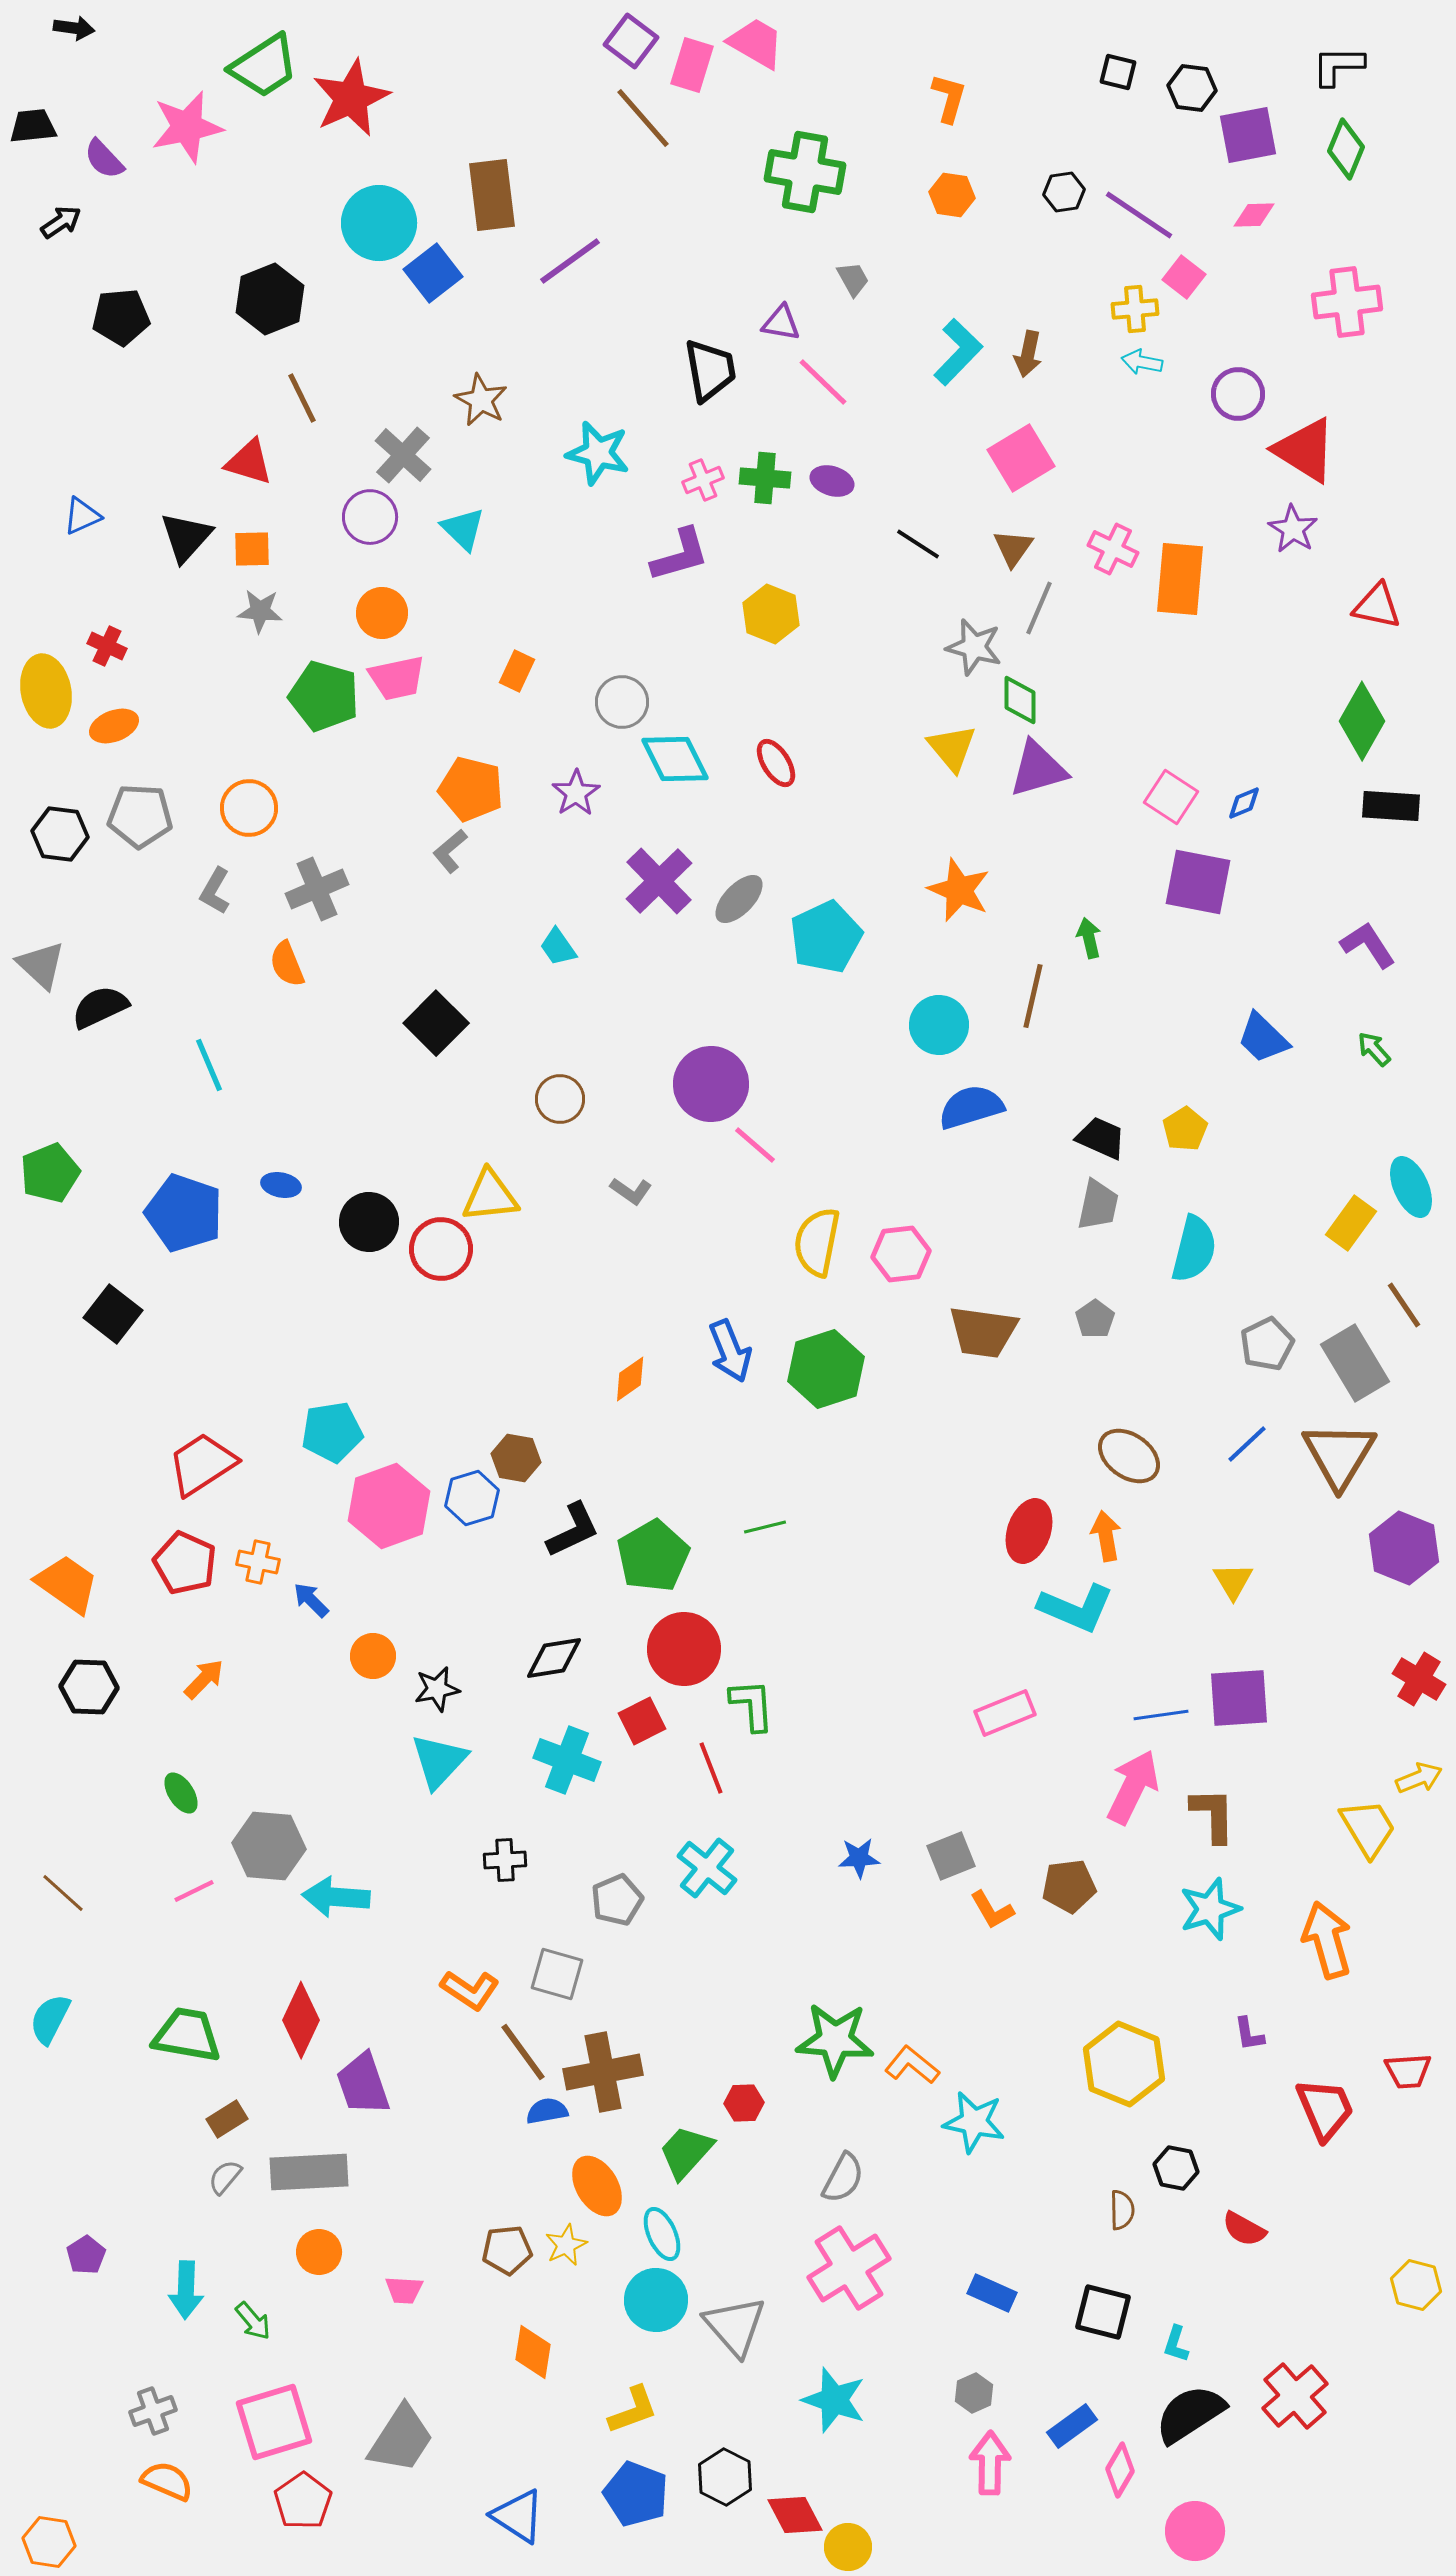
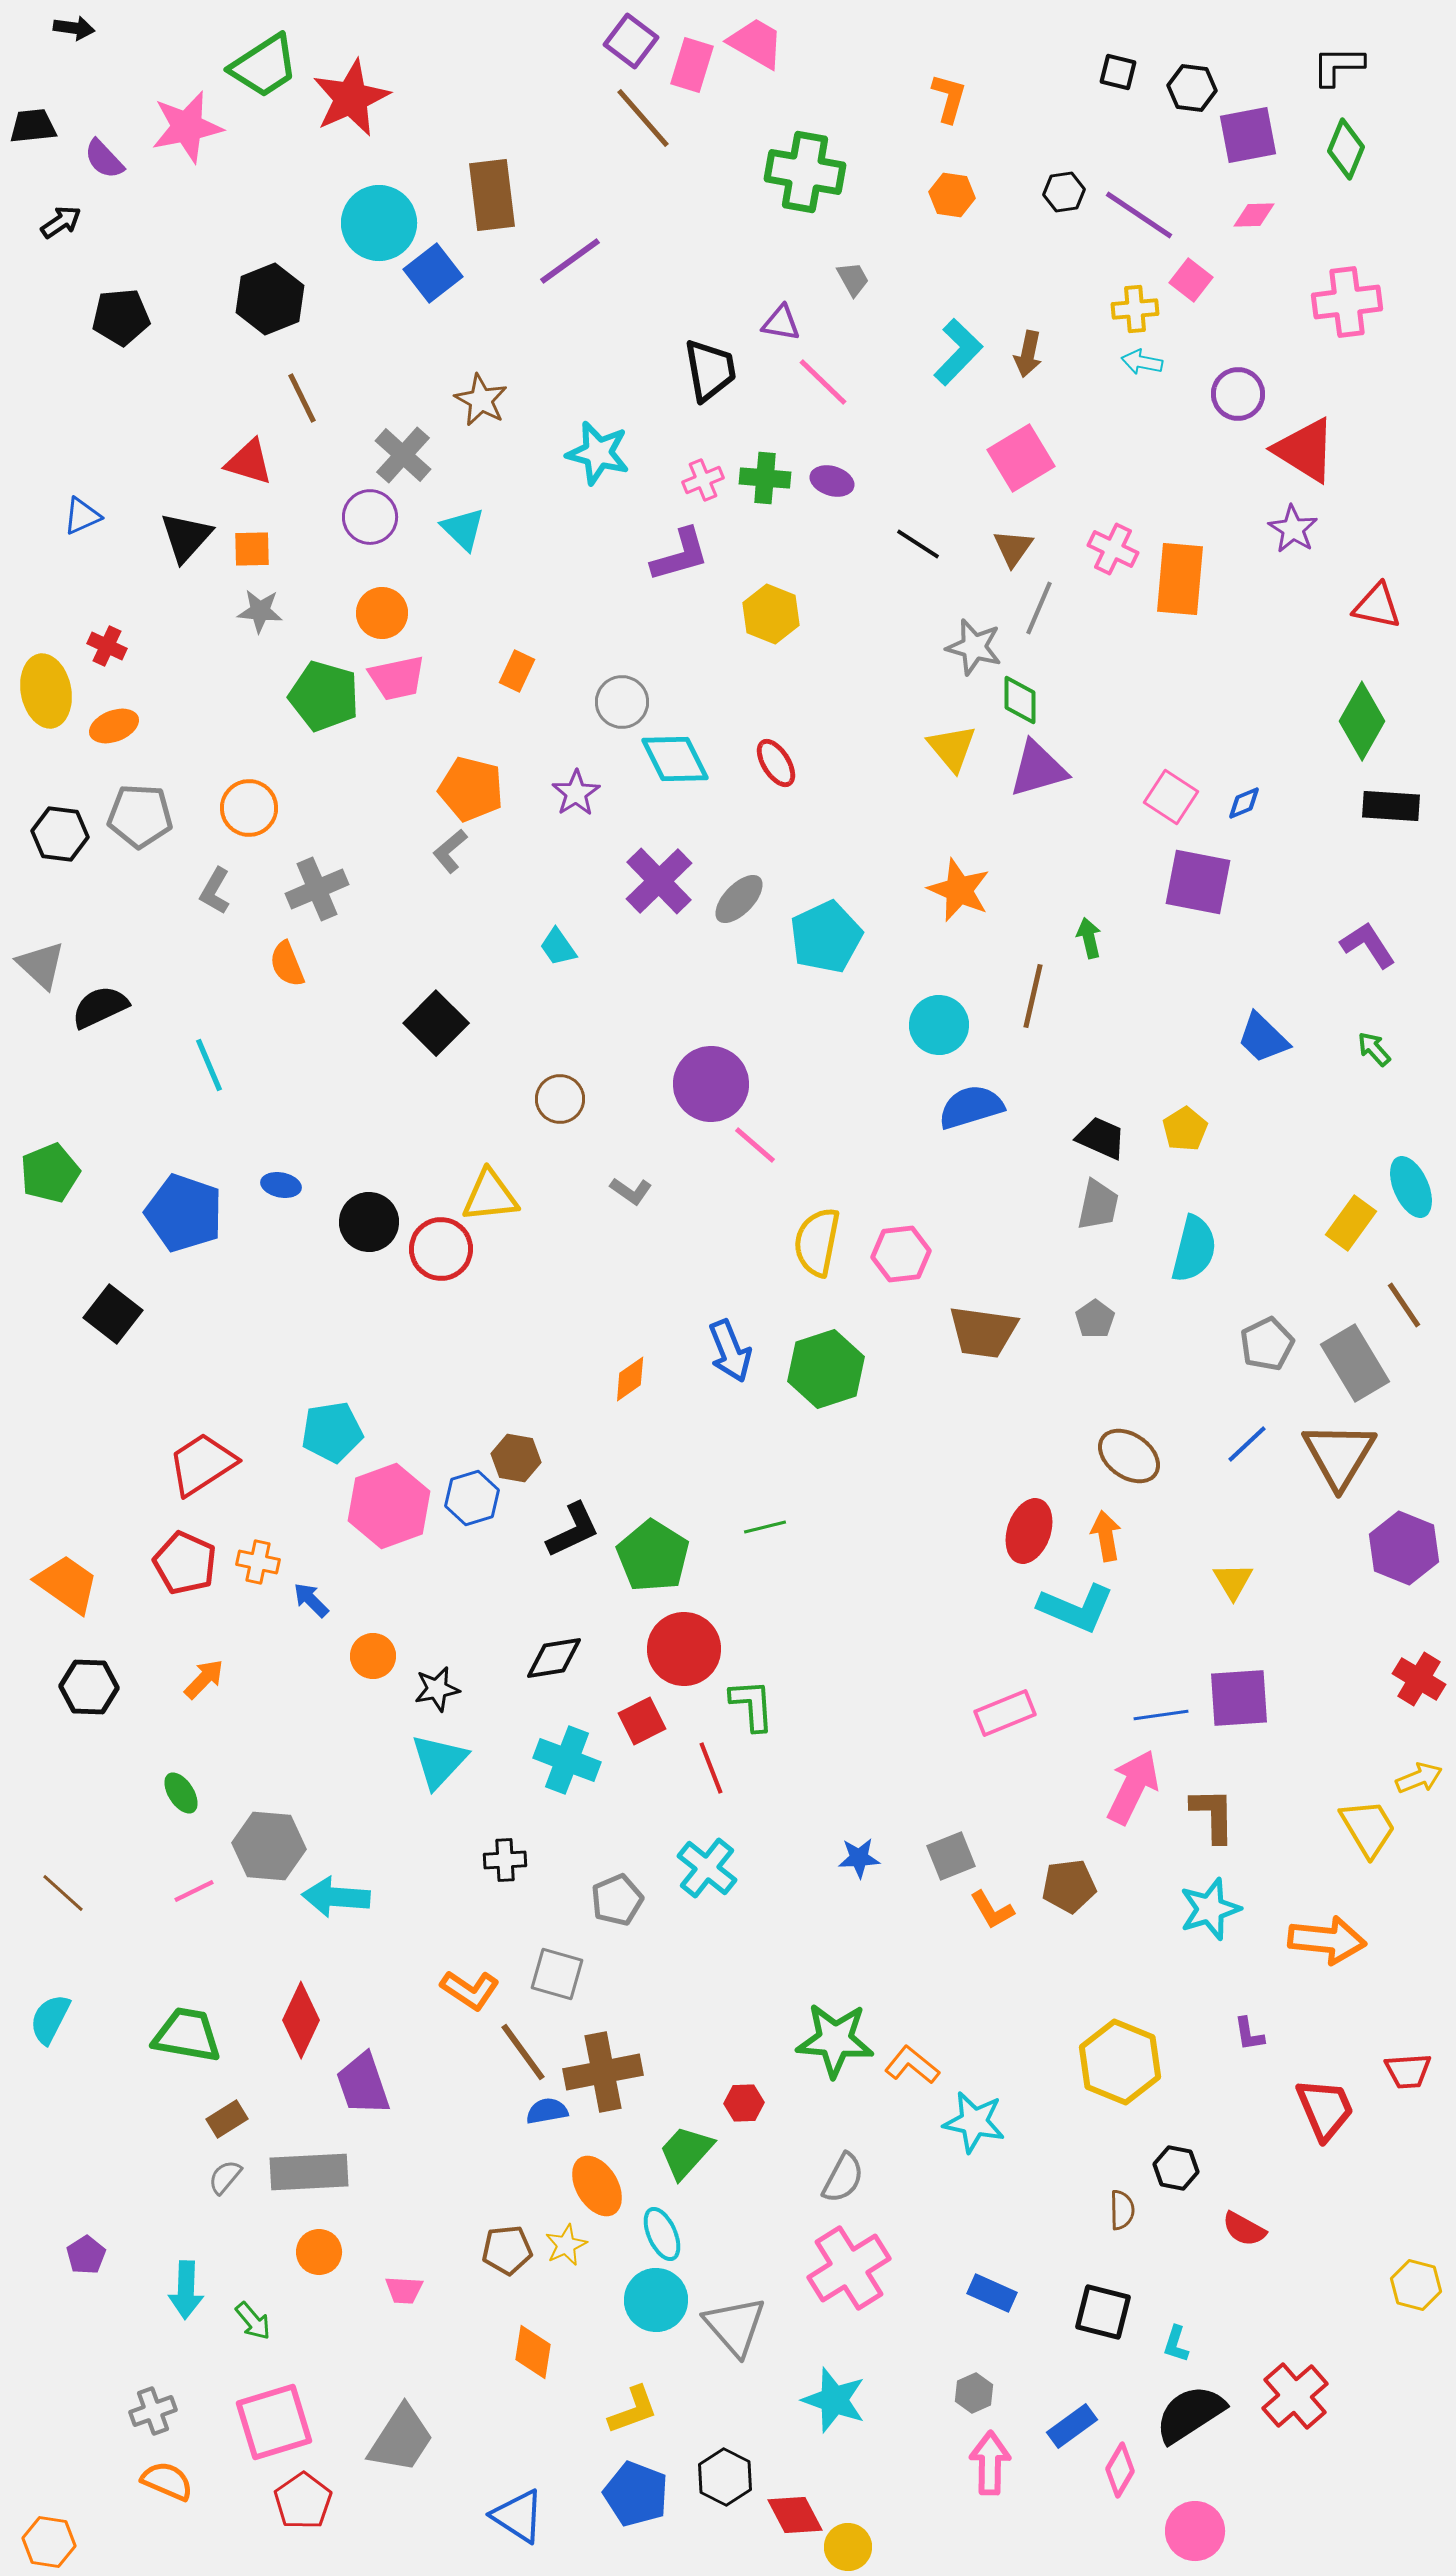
pink square at (1184, 277): moved 7 px right, 3 px down
green pentagon at (653, 1556): rotated 10 degrees counterclockwise
orange arrow at (1327, 1940): rotated 112 degrees clockwise
yellow hexagon at (1124, 2064): moved 4 px left, 2 px up
